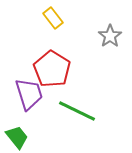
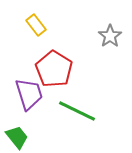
yellow rectangle: moved 17 px left, 7 px down
red pentagon: moved 2 px right
